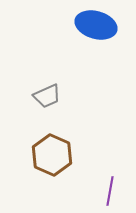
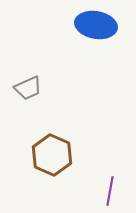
blue ellipse: rotated 6 degrees counterclockwise
gray trapezoid: moved 19 px left, 8 px up
